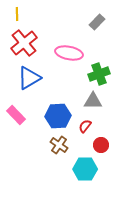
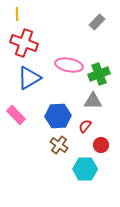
red cross: rotated 32 degrees counterclockwise
pink ellipse: moved 12 px down
